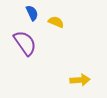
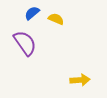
blue semicircle: rotated 105 degrees counterclockwise
yellow semicircle: moved 3 px up
